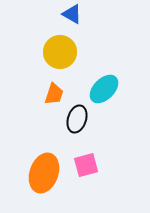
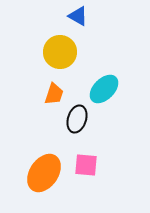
blue triangle: moved 6 px right, 2 px down
pink square: rotated 20 degrees clockwise
orange ellipse: rotated 15 degrees clockwise
